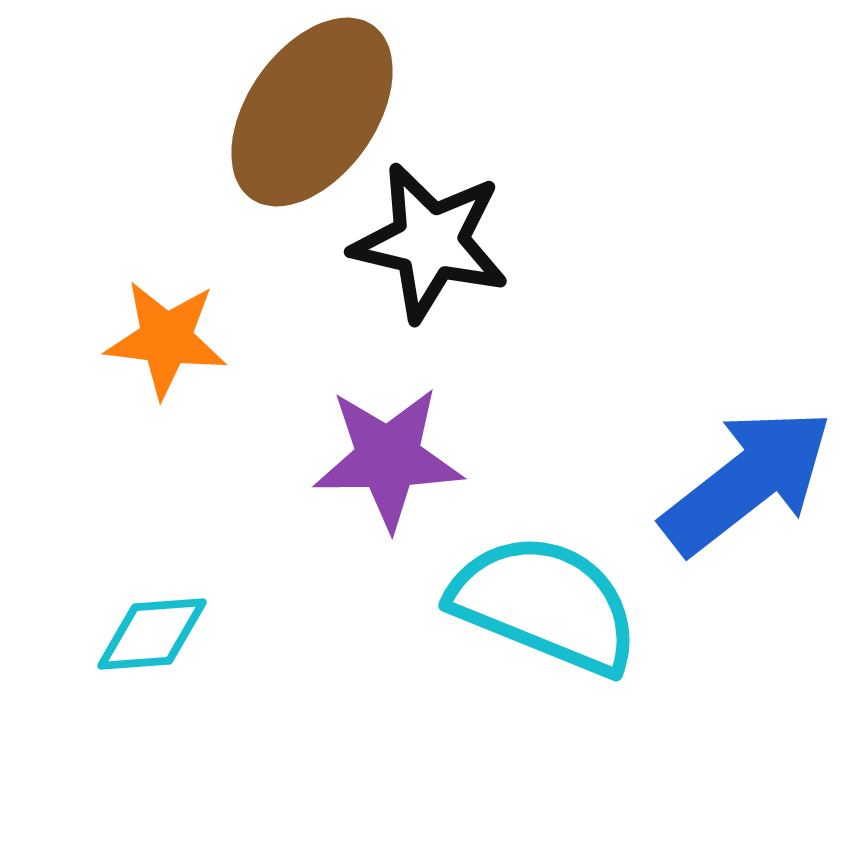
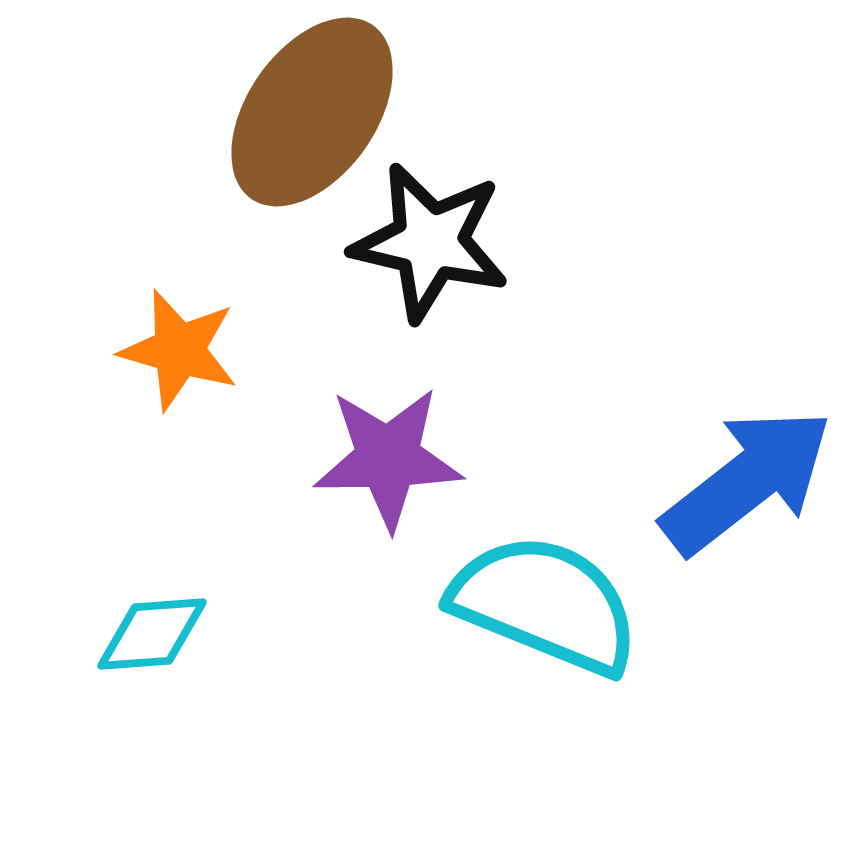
orange star: moved 13 px right, 11 px down; rotated 9 degrees clockwise
